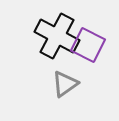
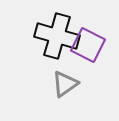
black cross: rotated 12 degrees counterclockwise
